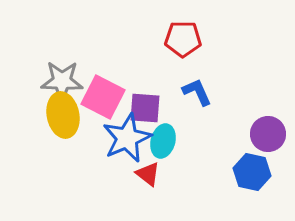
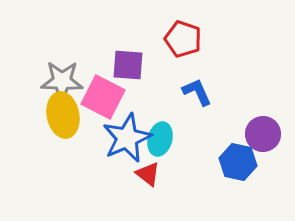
red pentagon: rotated 18 degrees clockwise
purple square: moved 17 px left, 43 px up
purple circle: moved 5 px left
cyan ellipse: moved 3 px left, 2 px up
blue hexagon: moved 14 px left, 10 px up
